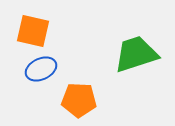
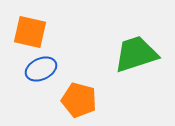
orange square: moved 3 px left, 1 px down
orange pentagon: rotated 12 degrees clockwise
